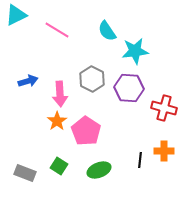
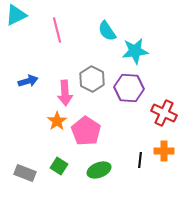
pink line: rotated 45 degrees clockwise
pink arrow: moved 5 px right, 1 px up
red cross: moved 5 px down; rotated 10 degrees clockwise
